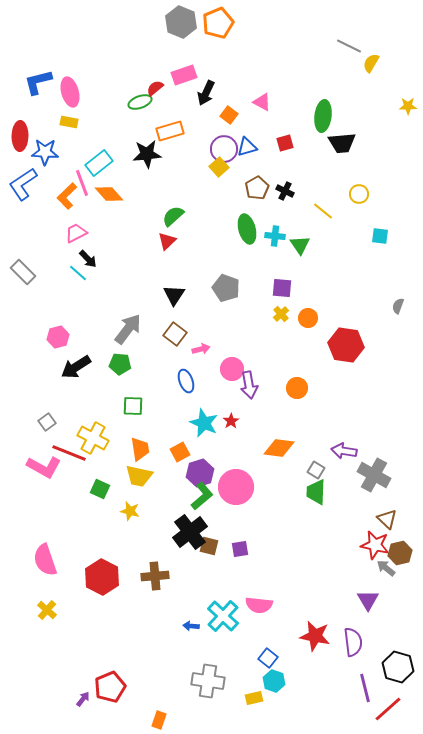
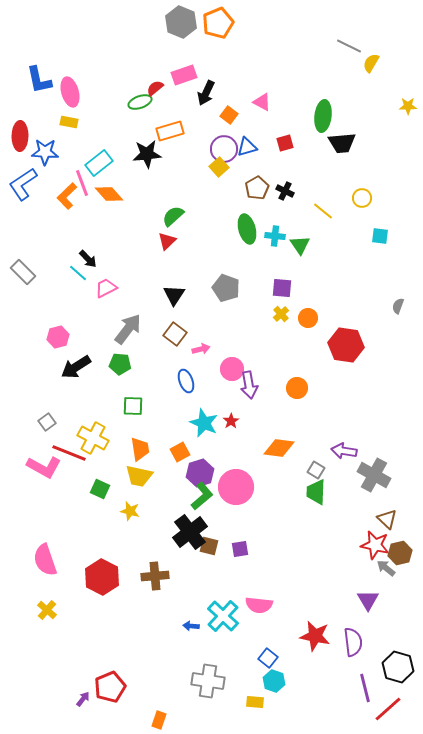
blue L-shape at (38, 82): moved 1 px right, 2 px up; rotated 88 degrees counterclockwise
yellow circle at (359, 194): moved 3 px right, 4 px down
pink trapezoid at (76, 233): moved 30 px right, 55 px down
yellow rectangle at (254, 698): moved 1 px right, 4 px down; rotated 18 degrees clockwise
